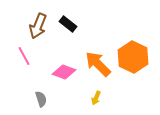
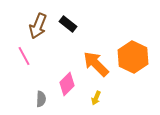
orange arrow: moved 2 px left
pink diamond: moved 3 px right, 12 px down; rotated 65 degrees counterclockwise
gray semicircle: rotated 21 degrees clockwise
